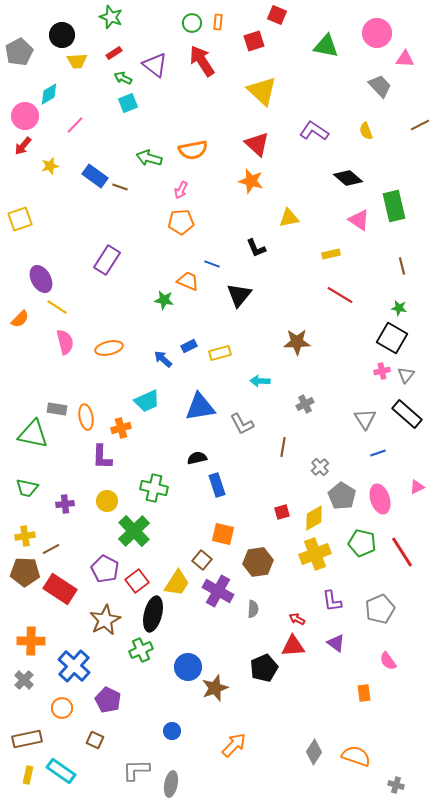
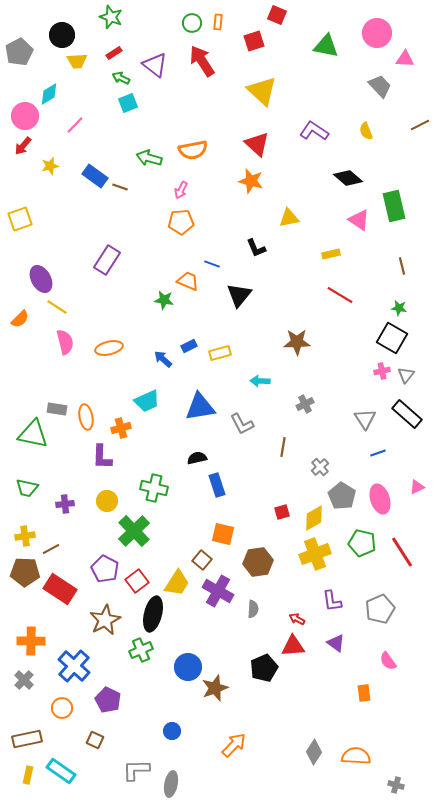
green arrow at (123, 78): moved 2 px left
orange semicircle at (356, 756): rotated 16 degrees counterclockwise
